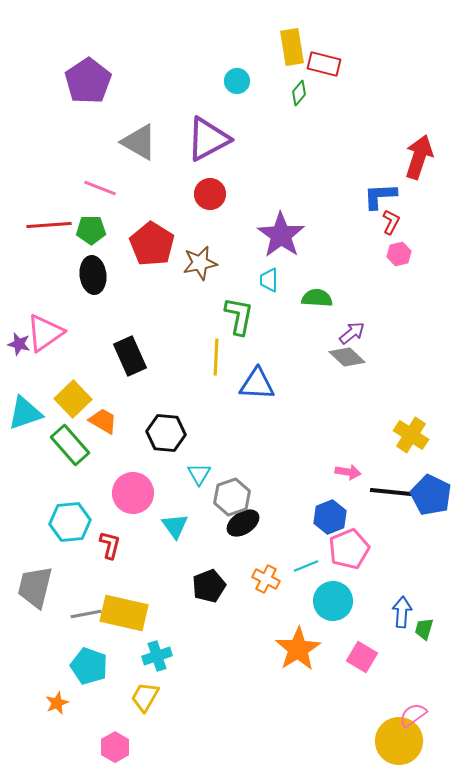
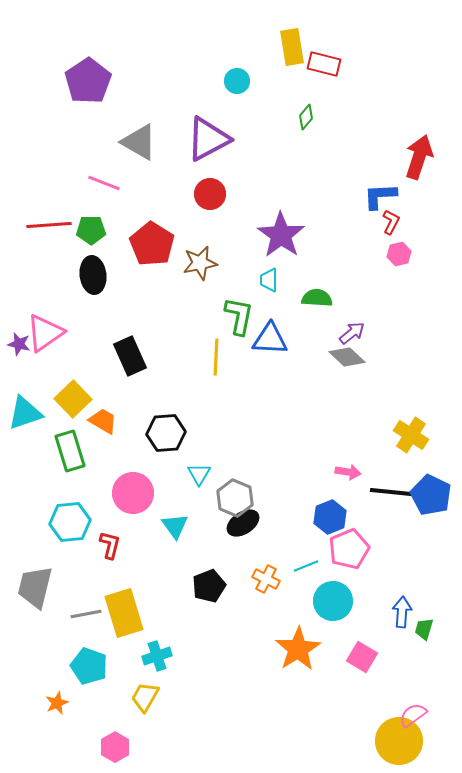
green diamond at (299, 93): moved 7 px right, 24 px down
pink line at (100, 188): moved 4 px right, 5 px up
blue triangle at (257, 384): moved 13 px right, 45 px up
black hexagon at (166, 433): rotated 9 degrees counterclockwise
green rectangle at (70, 445): moved 6 px down; rotated 24 degrees clockwise
gray hexagon at (232, 497): moved 3 px right, 1 px down; rotated 18 degrees counterclockwise
yellow rectangle at (124, 613): rotated 60 degrees clockwise
